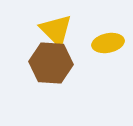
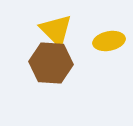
yellow ellipse: moved 1 px right, 2 px up
